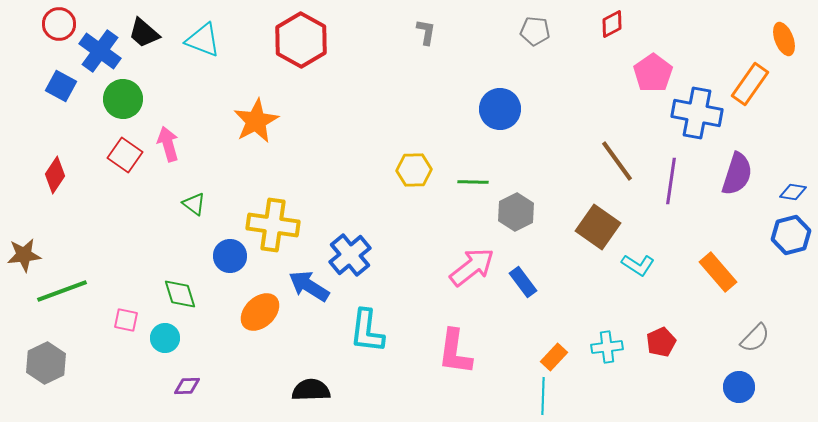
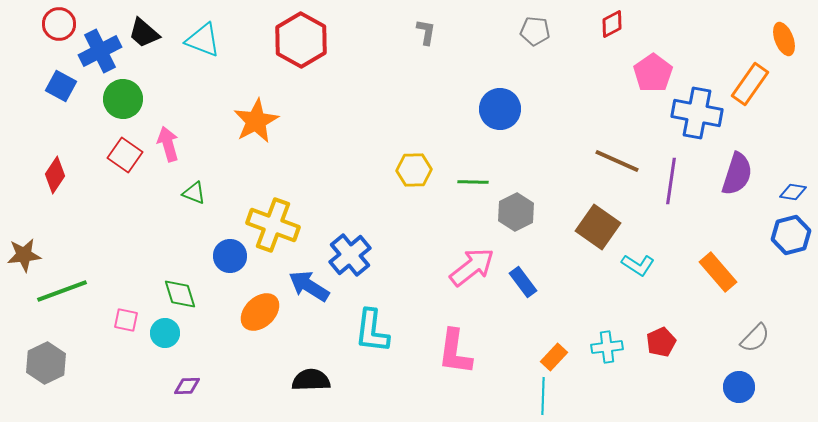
blue cross at (100, 51): rotated 27 degrees clockwise
brown line at (617, 161): rotated 30 degrees counterclockwise
green triangle at (194, 204): moved 11 px up; rotated 15 degrees counterclockwise
yellow cross at (273, 225): rotated 12 degrees clockwise
cyan L-shape at (367, 331): moved 5 px right
cyan circle at (165, 338): moved 5 px up
black semicircle at (311, 390): moved 10 px up
